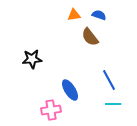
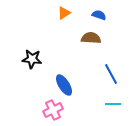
orange triangle: moved 10 px left, 2 px up; rotated 24 degrees counterclockwise
brown semicircle: moved 1 px right, 1 px down; rotated 132 degrees clockwise
black star: rotated 12 degrees clockwise
blue line: moved 2 px right, 6 px up
blue ellipse: moved 6 px left, 5 px up
pink cross: moved 2 px right; rotated 18 degrees counterclockwise
